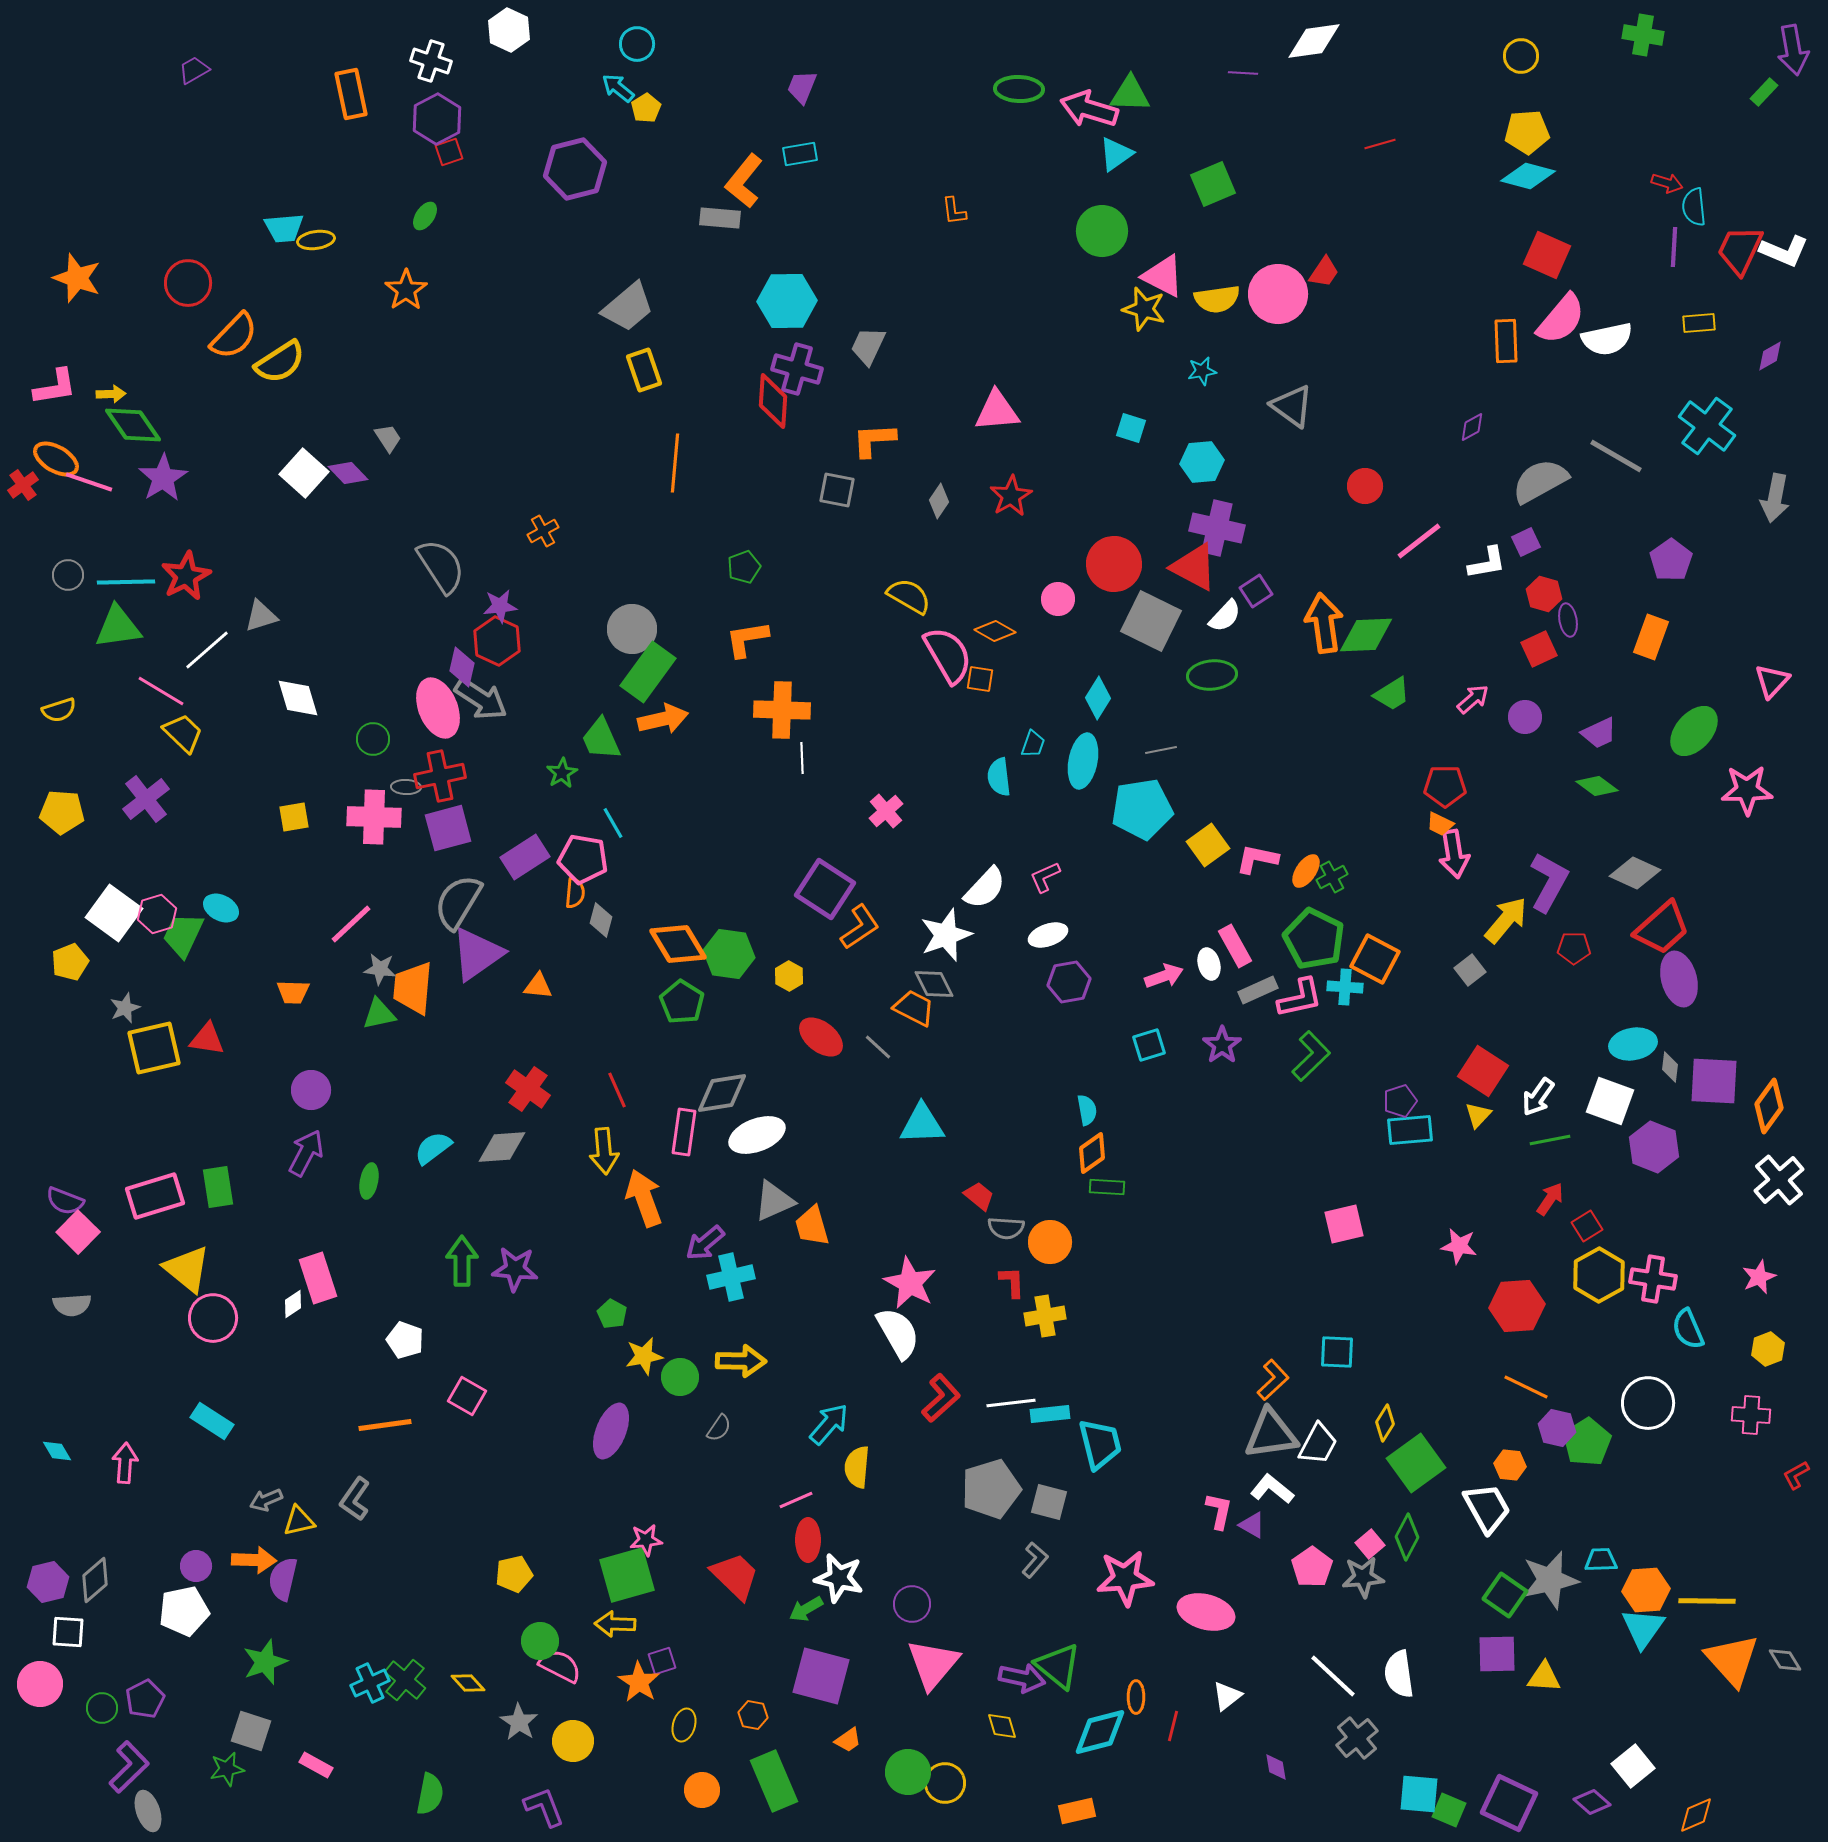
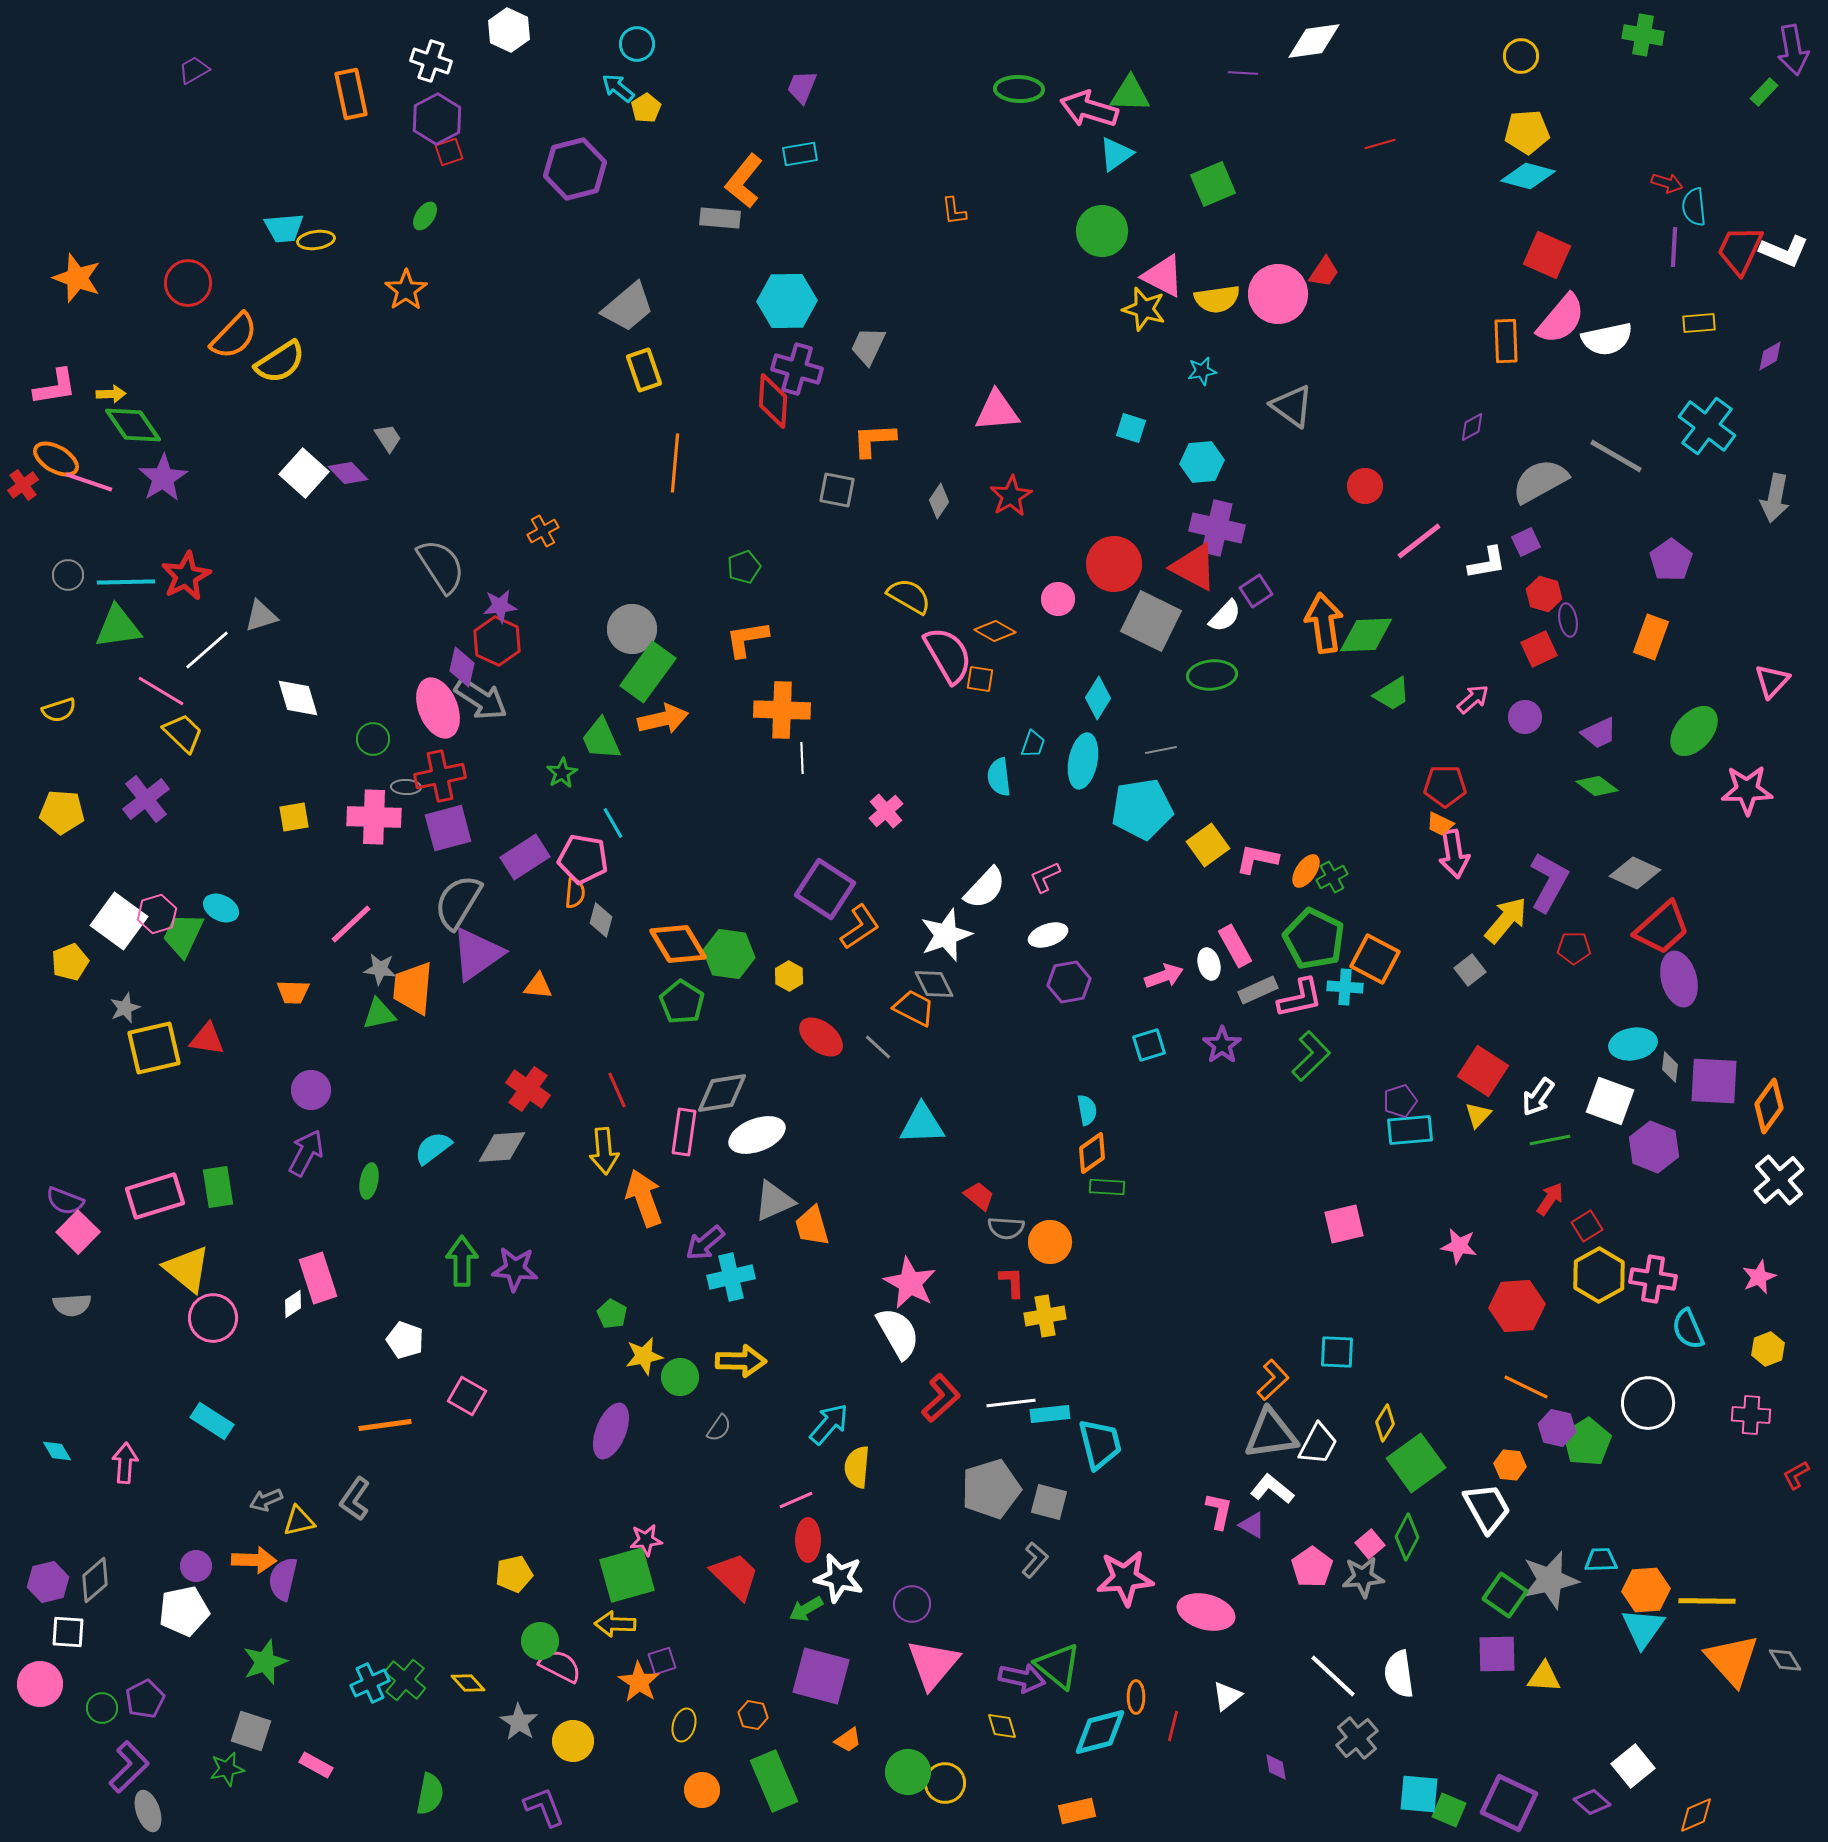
white square at (114, 913): moved 5 px right, 8 px down
